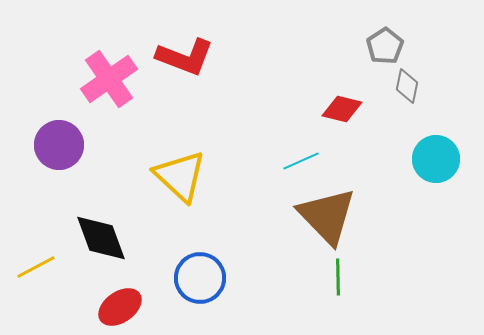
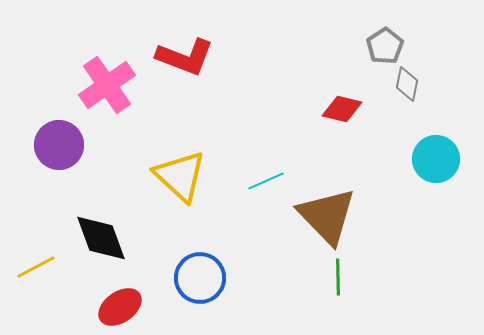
pink cross: moved 2 px left, 6 px down
gray diamond: moved 2 px up
cyan line: moved 35 px left, 20 px down
